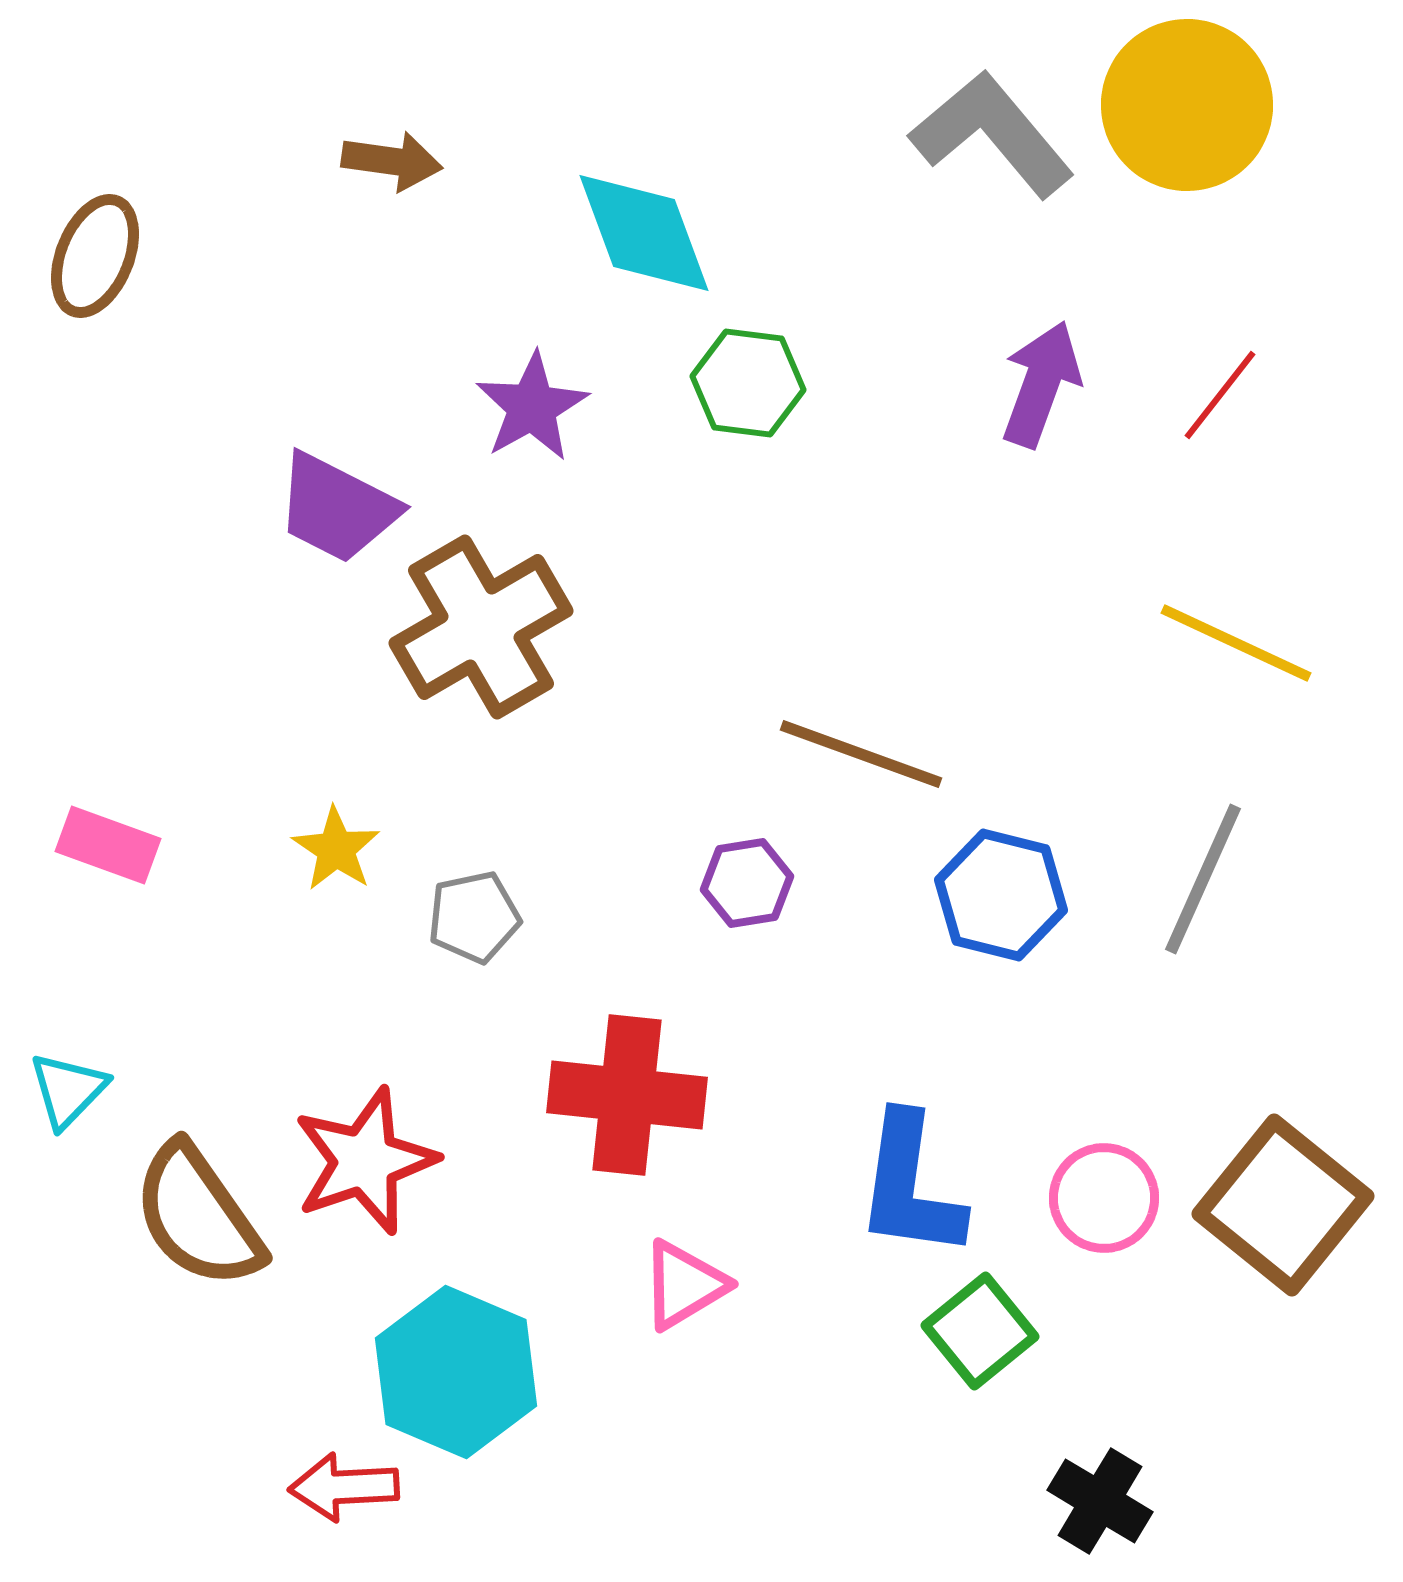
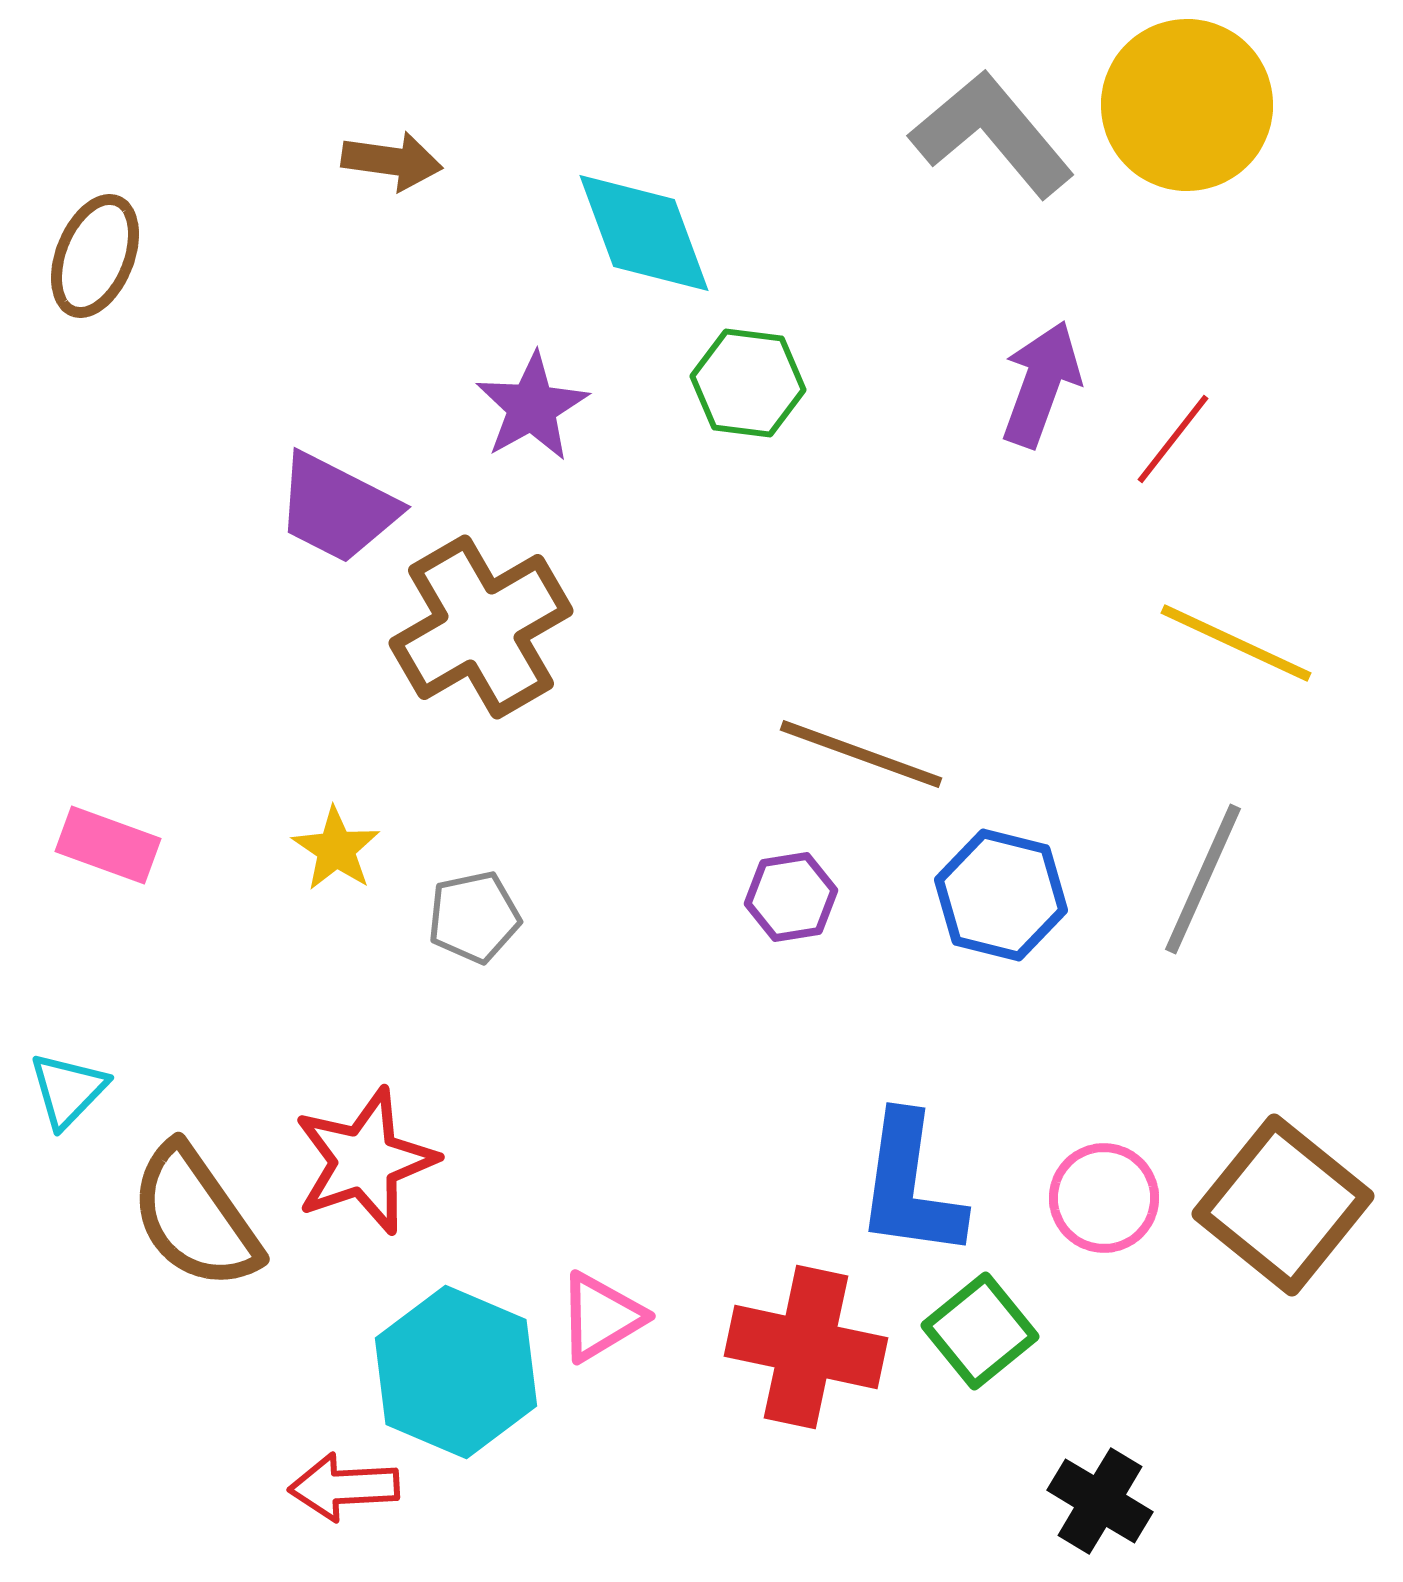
red line: moved 47 px left, 44 px down
purple hexagon: moved 44 px right, 14 px down
red cross: moved 179 px right, 252 px down; rotated 6 degrees clockwise
brown semicircle: moved 3 px left, 1 px down
pink triangle: moved 83 px left, 32 px down
